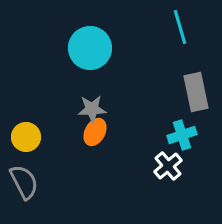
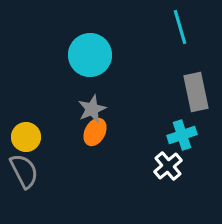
cyan circle: moved 7 px down
gray star: rotated 20 degrees counterclockwise
gray semicircle: moved 11 px up
